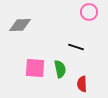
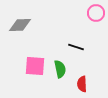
pink circle: moved 7 px right, 1 px down
pink square: moved 2 px up
